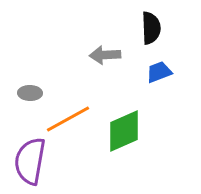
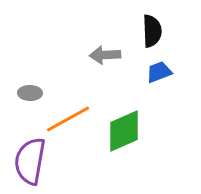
black semicircle: moved 1 px right, 3 px down
